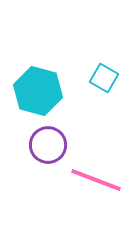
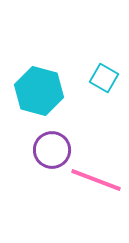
cyan hexagon: moved 1 px right
purple circle: moved 4 px right, 5 px down
